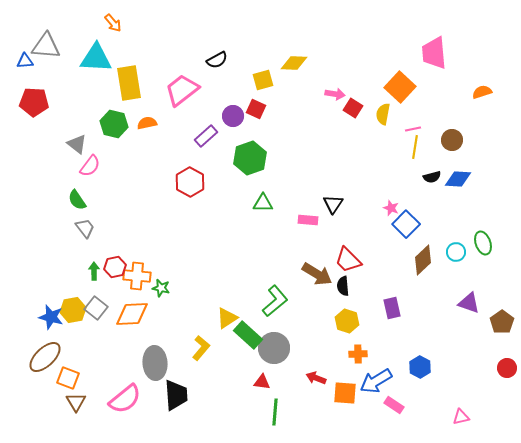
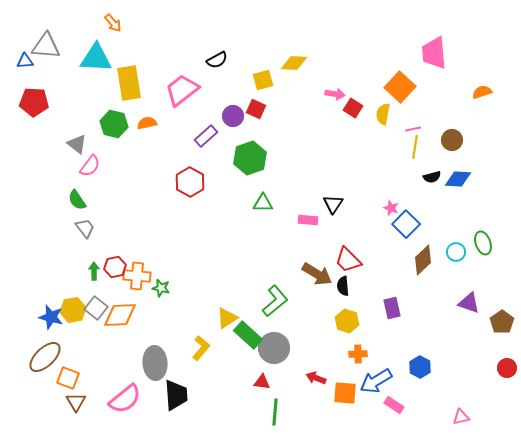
orange diamond at (132, 314): moved 12 px left, 1 px down
